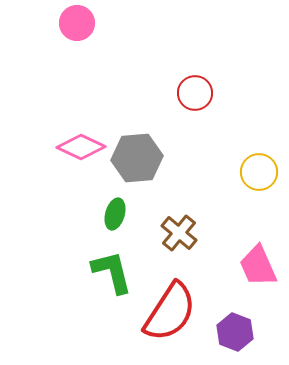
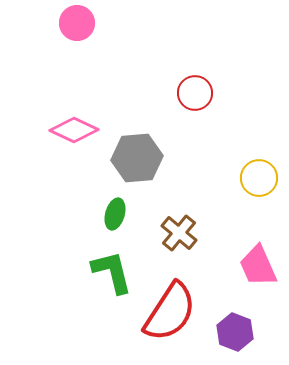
pink diamond: moved 7 px left, 17 px up
yellow circle: moved 6 px down
